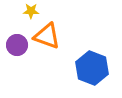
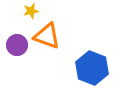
yellow star: rotated 14 degrees counterclockwise
